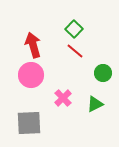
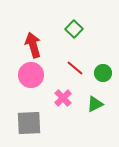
red line: moved 17 px down
